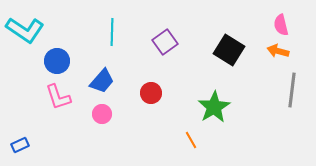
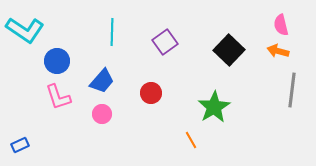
black square: rotated 12 degrees clockwise
